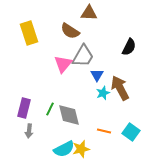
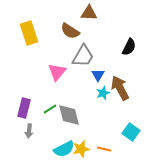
pink triangle: moved 6 px left, 8 px down
blue triangle: moved 1 px right
green line: rotated 32 degrees clockwise
orange line: moved 18 px down
